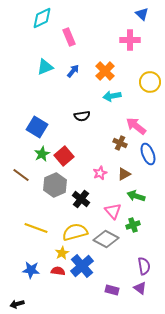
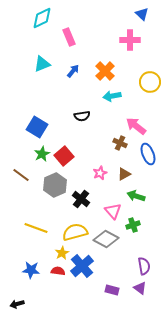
cyan triangle: moved 3 px left, 3 px up
